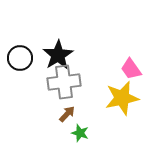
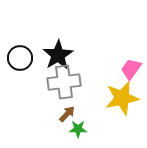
pink trapezoid: rotated 70 degrees clockwise
green star: moved 2 px left, 4 px up; rotated 18 degrees counterclockwise
